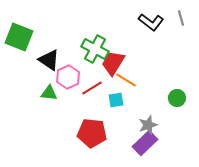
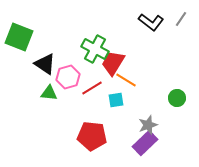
gray line: moved 1 px down; rotated 49 degrees clockwise
black triangle: moved 4 px left, 4 px down
pink hexagon: rotated 10 degrees clockwise
red pentagon: moved 3 px down
